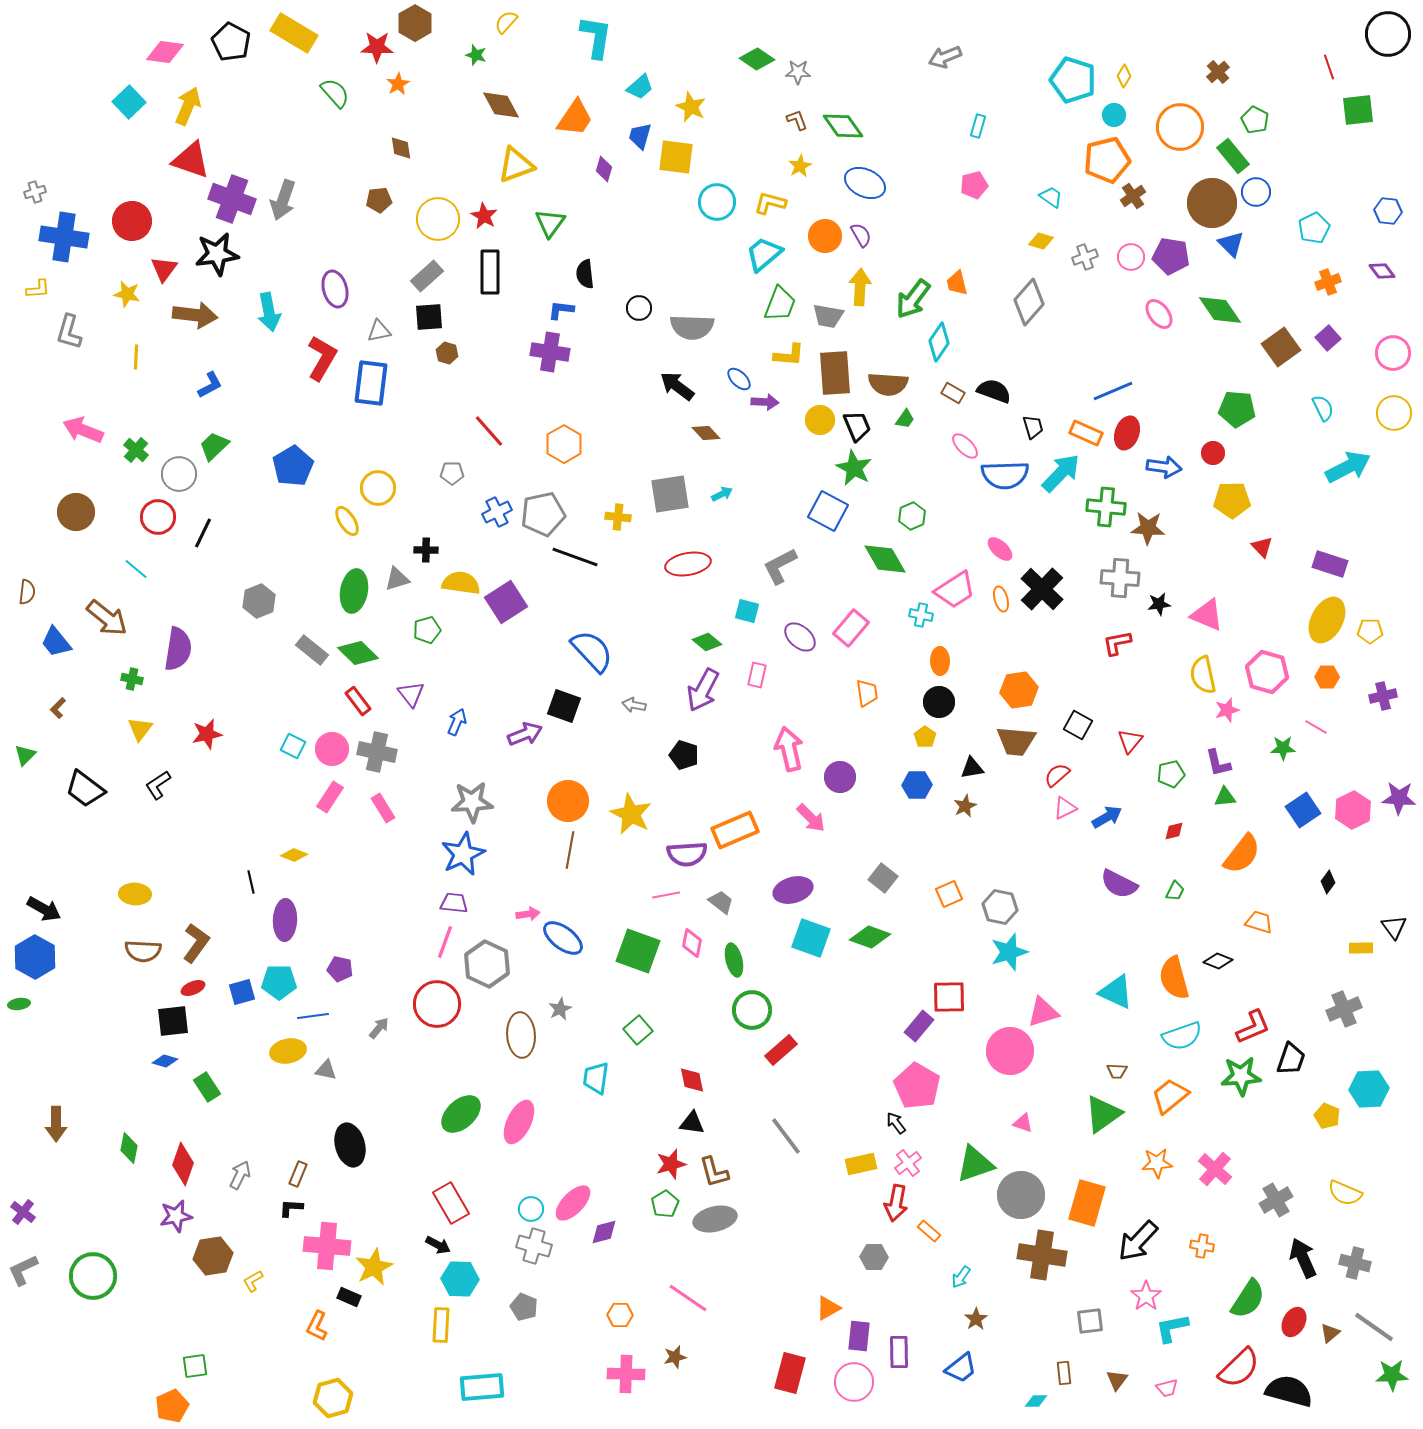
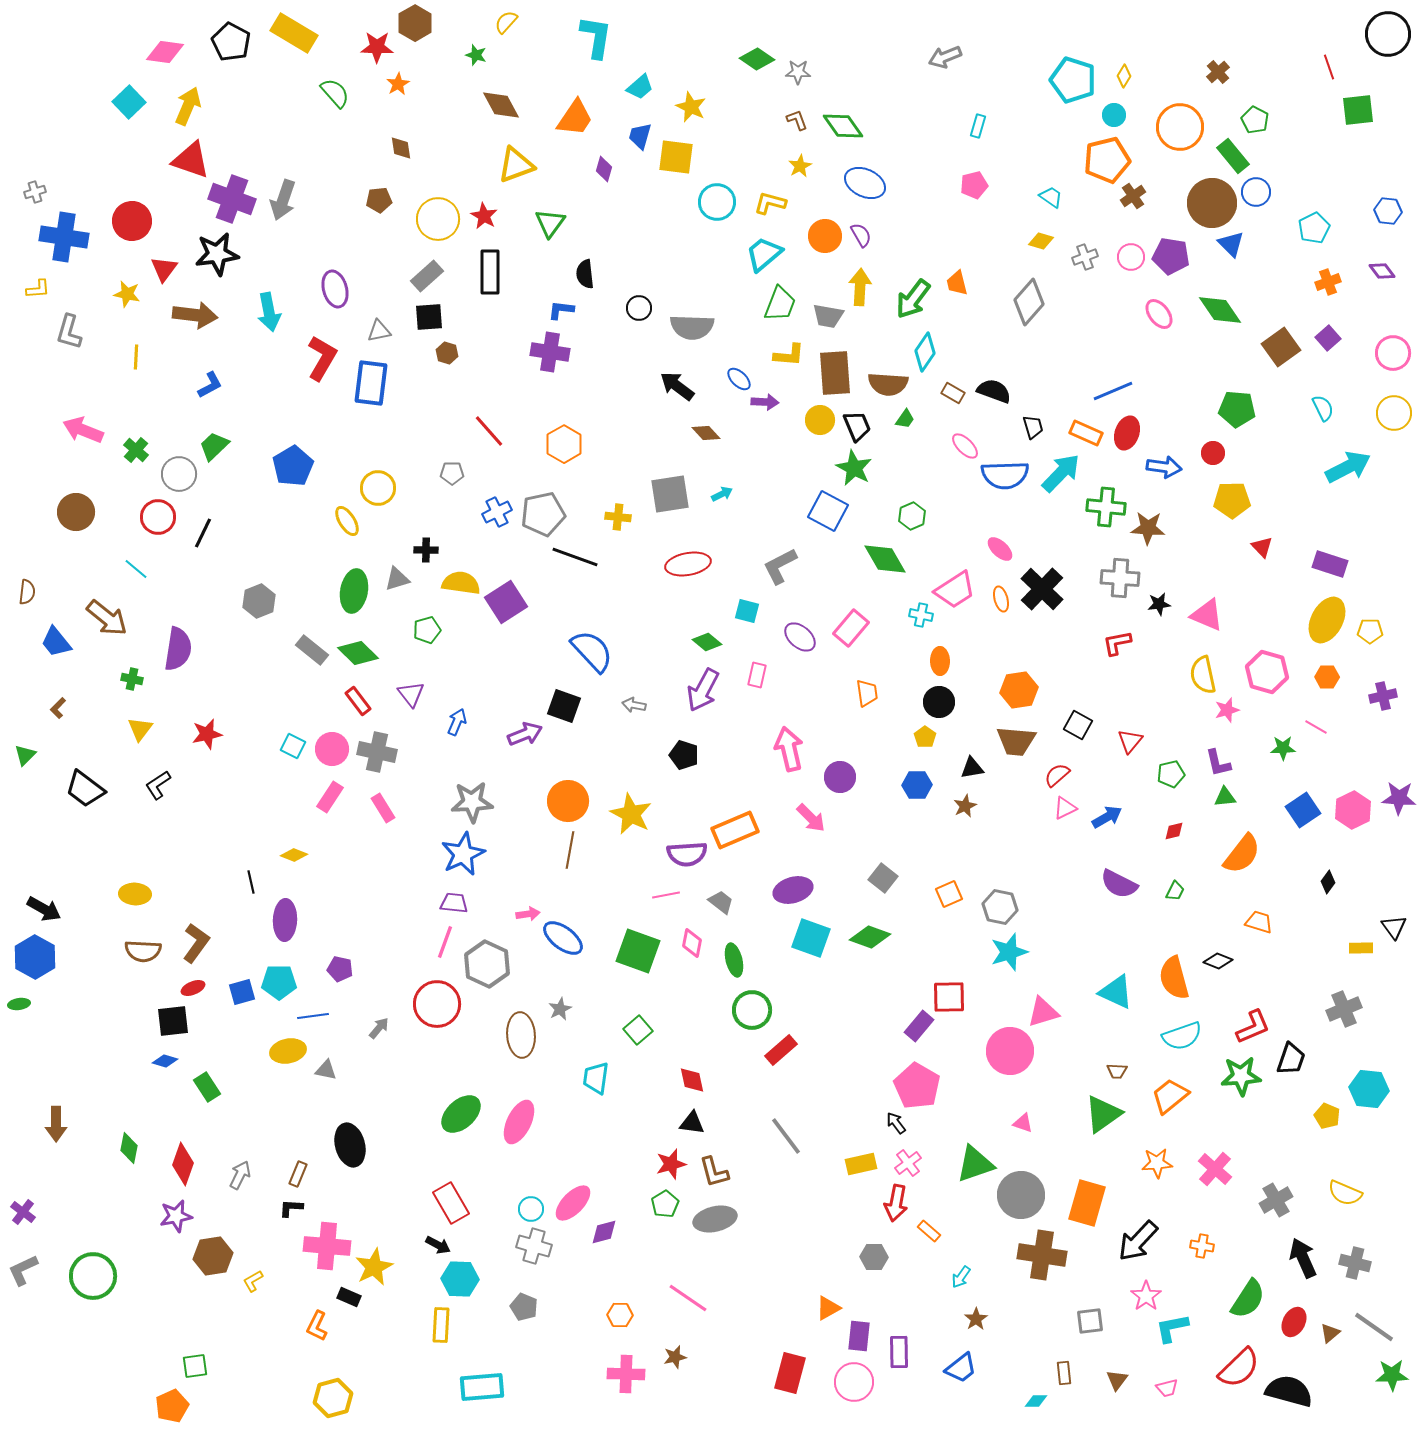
cyan diamond at (939, 342): moved 14 px left, 10 px down
cyan hexagon at (1369, 1089): rotated 9 degrees clockwise
